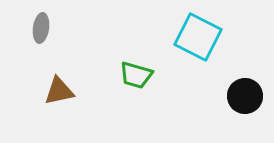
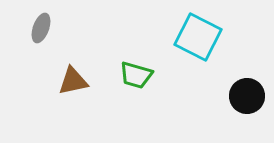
gray ellipse: rotated 12 degrees clockwise
brown triangle: moved 14 px right, 10 px up
black circle: moved 2 px right
